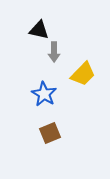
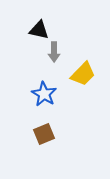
brown square: moved 6 px left, 1 px down
